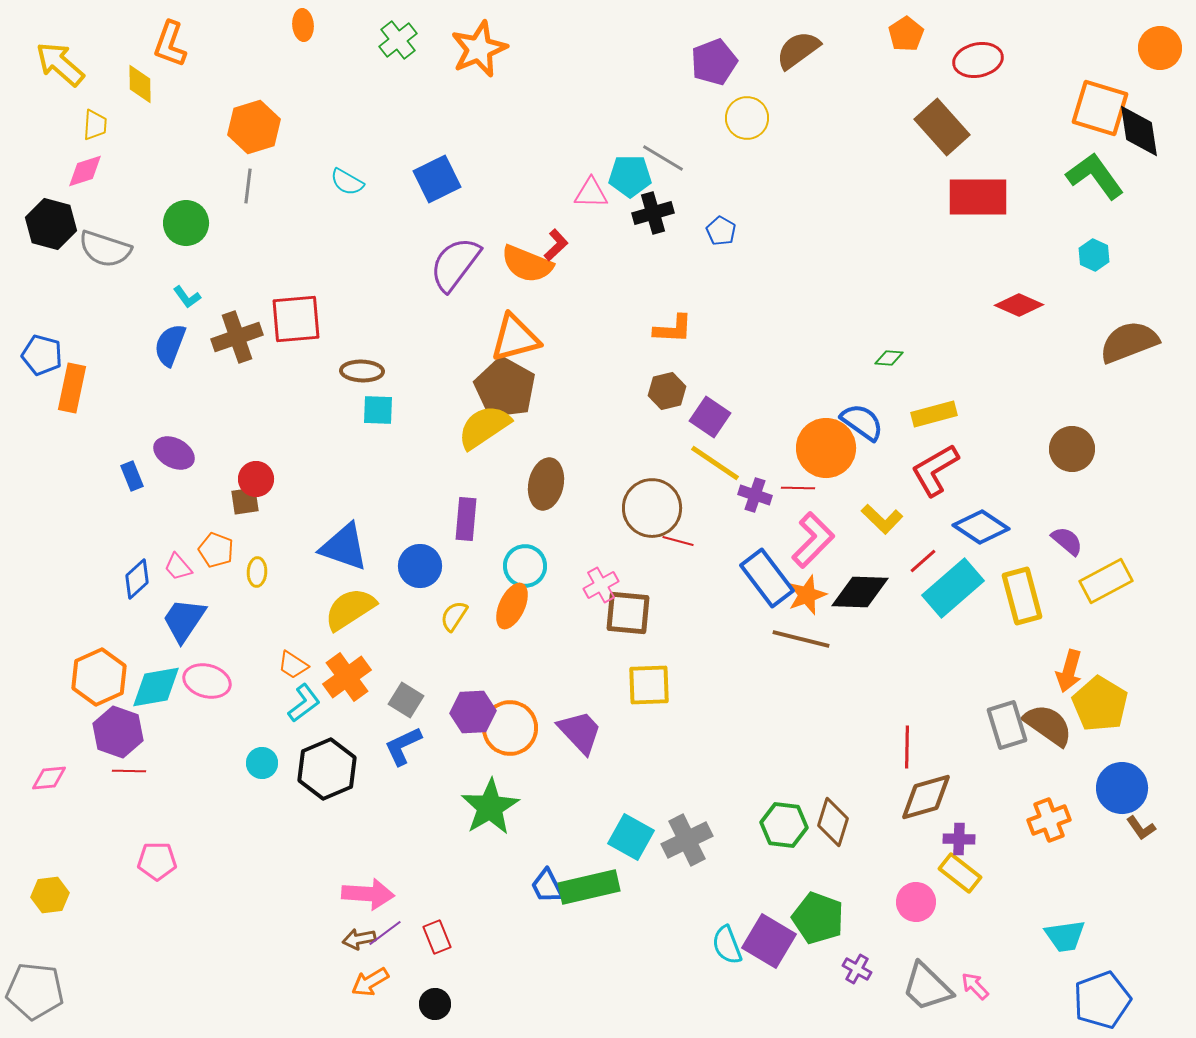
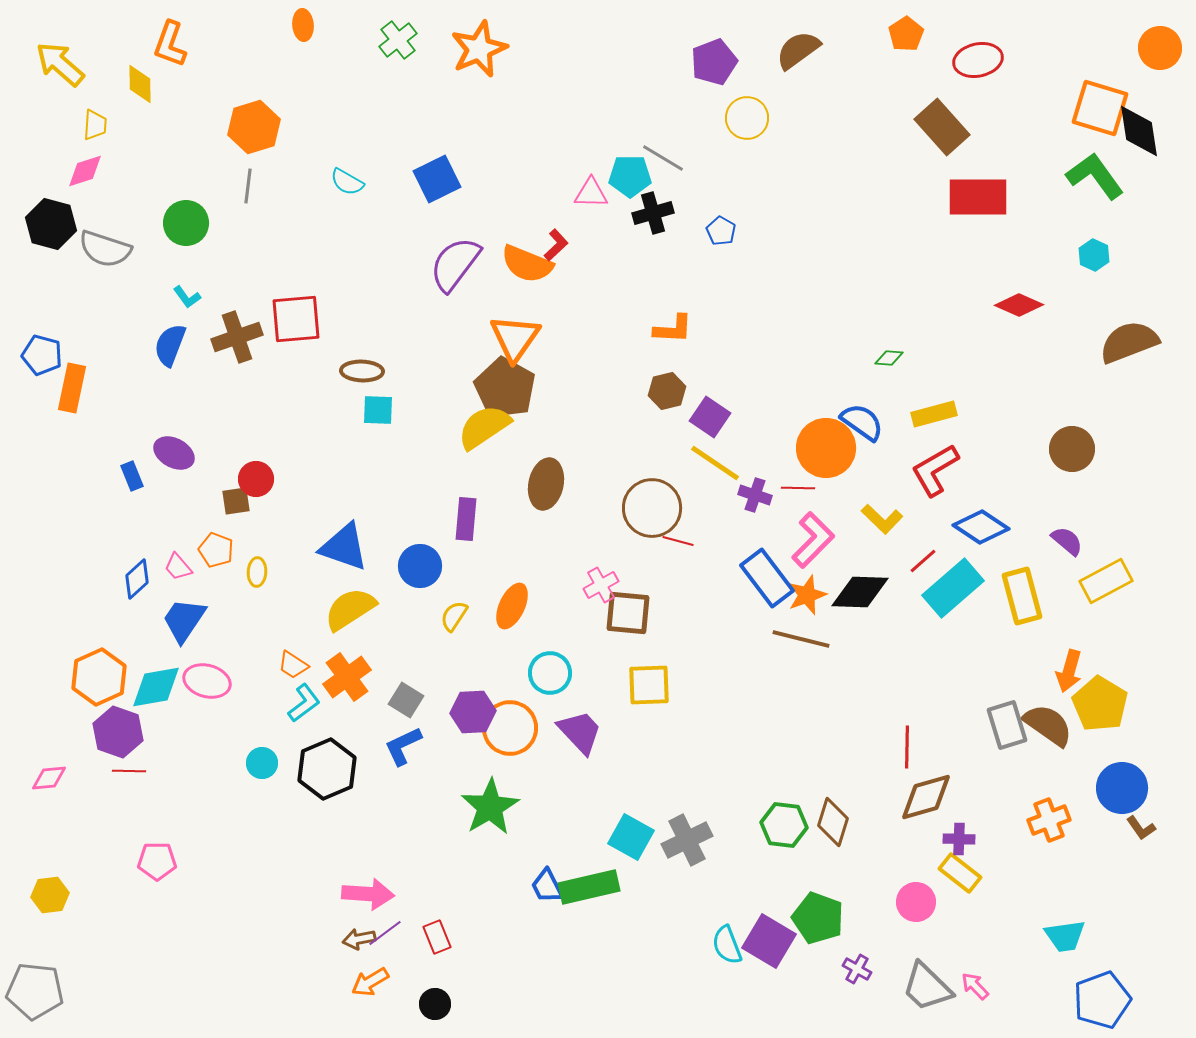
orange triangle at (515, 338): rotated 40 degrees counterclockwise
brown square at (245, 501): moved 9 px left
cyan circle at (525, 566): moved 25 px right, 107 px down
